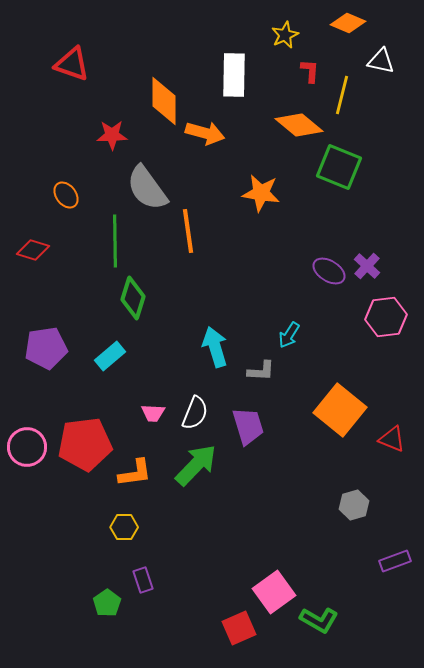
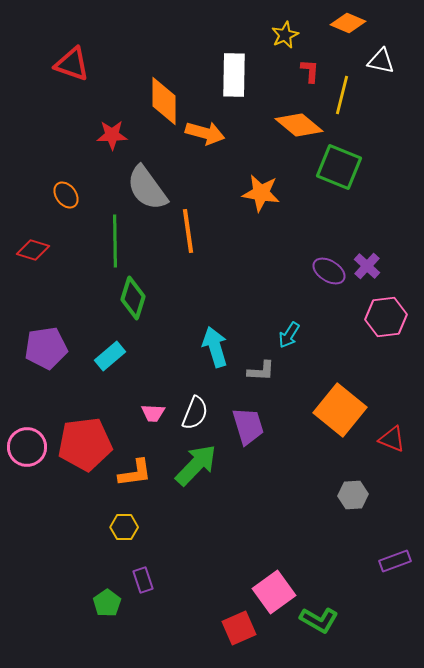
gray hexagon at (354, 505): moved 1 px left, 10 px up; rotated 12 degrees clockwise
